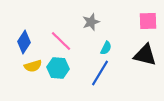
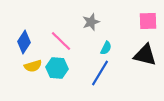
cyan hexagon: moved 1 px left
